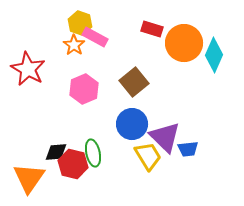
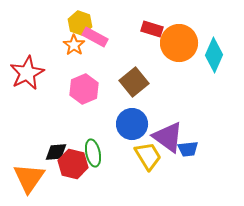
orange circle: moved 5 px left
red star: moved 1 px left, 4 px down; rotated 16 degrees clockwise
purple triangle: moved 3 px right; rotated 8 degrees counterclockwise
